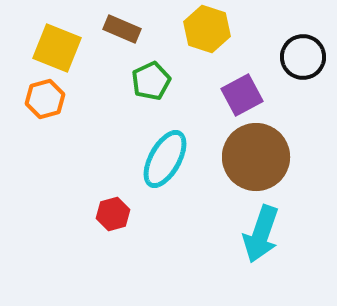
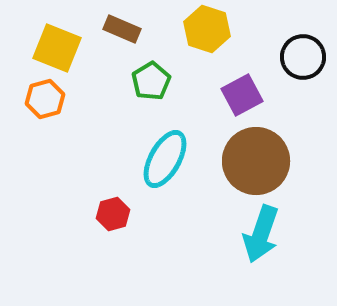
green pentagon: rotated 6 degrees counterclockwise
brown circle: moved 4 px down
